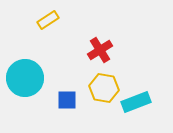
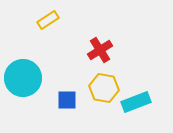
cyan circle: moved 2 px left
